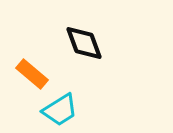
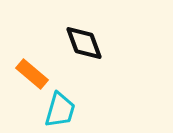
cyan trapezoid: rotated 42 degrees counterclockwise
